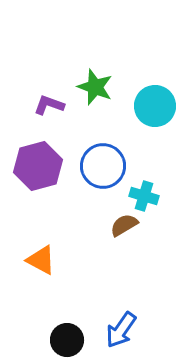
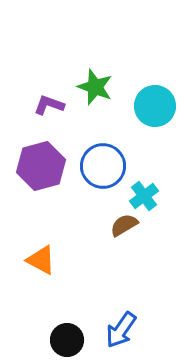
purple hexagon: moved 3 px right
cyan cross: rotated 36 degrees clockwise
